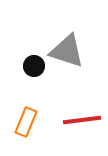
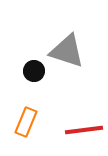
black circle: moved 5 px down
red line: moved 2 px right, 10 px down
